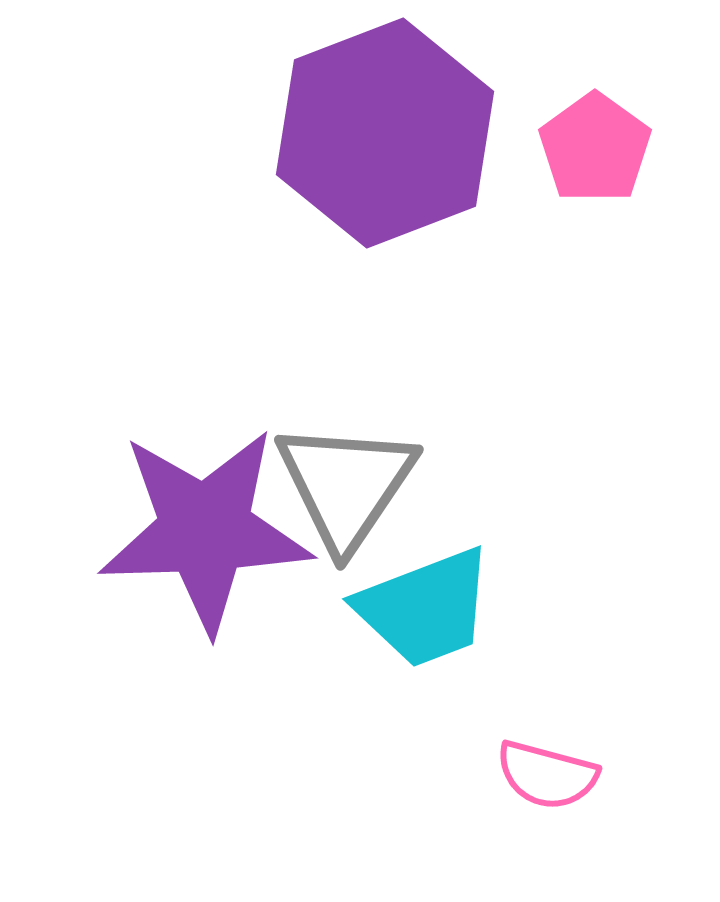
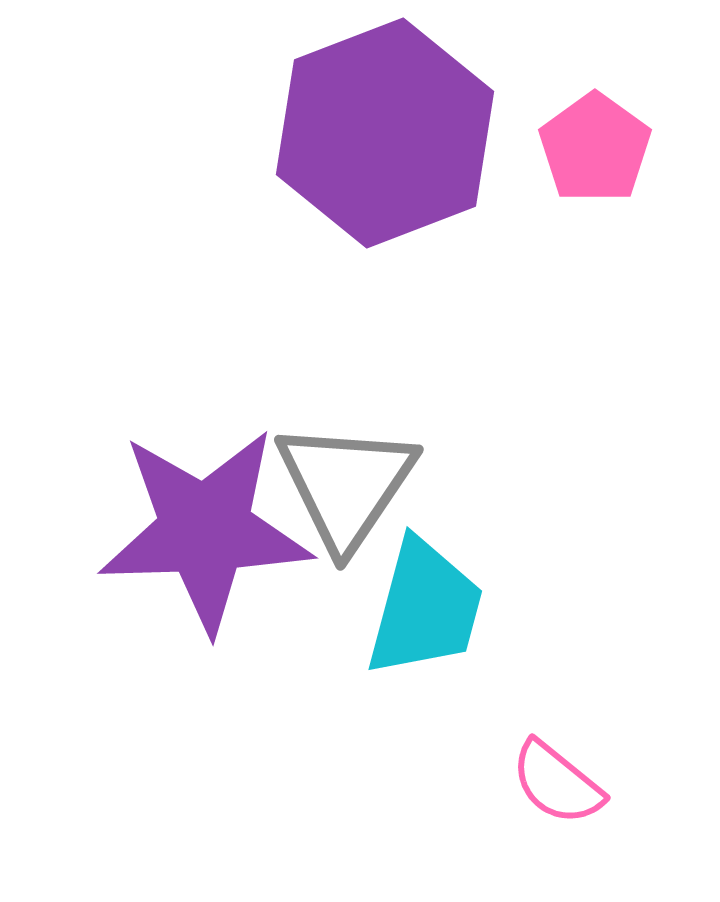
cyan trapezoid: rotated 54 degrees counterclockwise
pink semicircle: moved 10 px right, 8 px down; rotated 24 degrees clockwise
